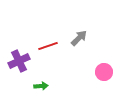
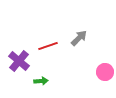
purple cross: rotated 25 degrees counterclockwise
pink circle: moved 1 px right
green arrow: moved 5 px up
